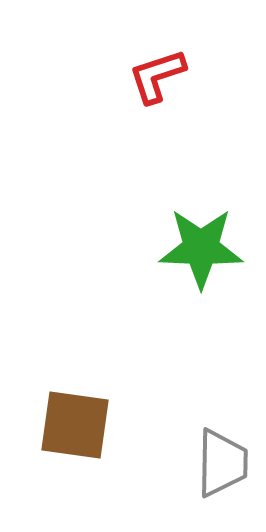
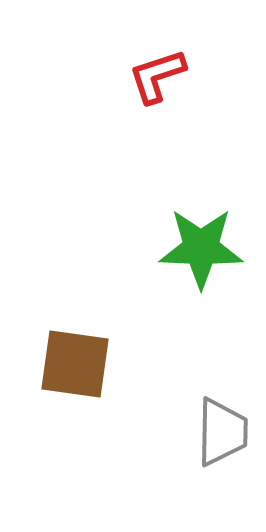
brown square: moved 61 px up
gray trapezoid: moved 31 px up
